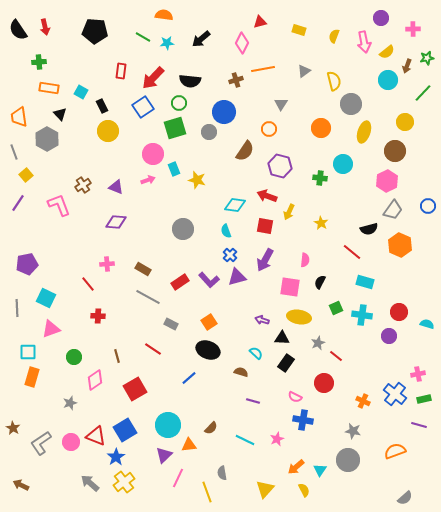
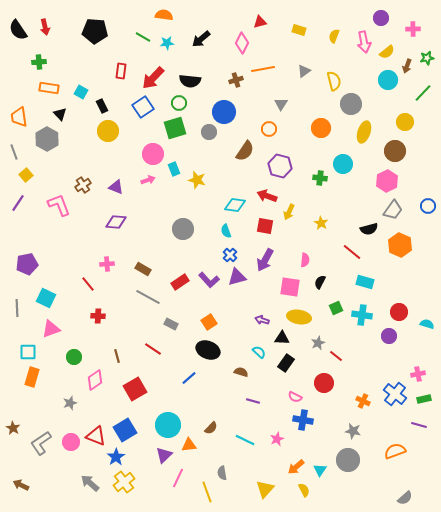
cyan semicircle at (256, 353): moved 3 px right, 1 px up
